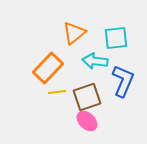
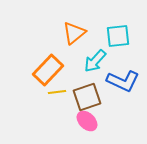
cyan square: moved 2 px right, 2 px up
cyan arrow: rotated 55 degrees counterclockwise
orange rectangle: moved 2 px down
blue L-shape: rotated 92 degrees clockwise
